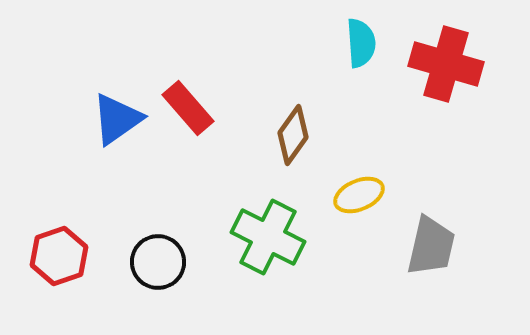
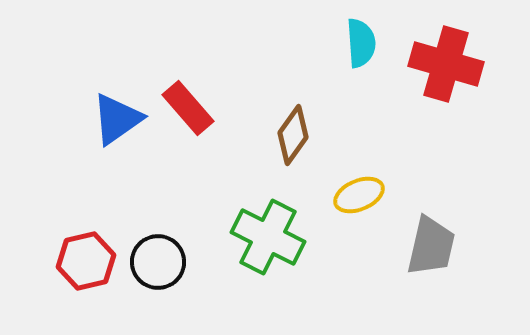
red hexagon: moved 27 px right, 5 px down; rotated 6 degrees clockwise
